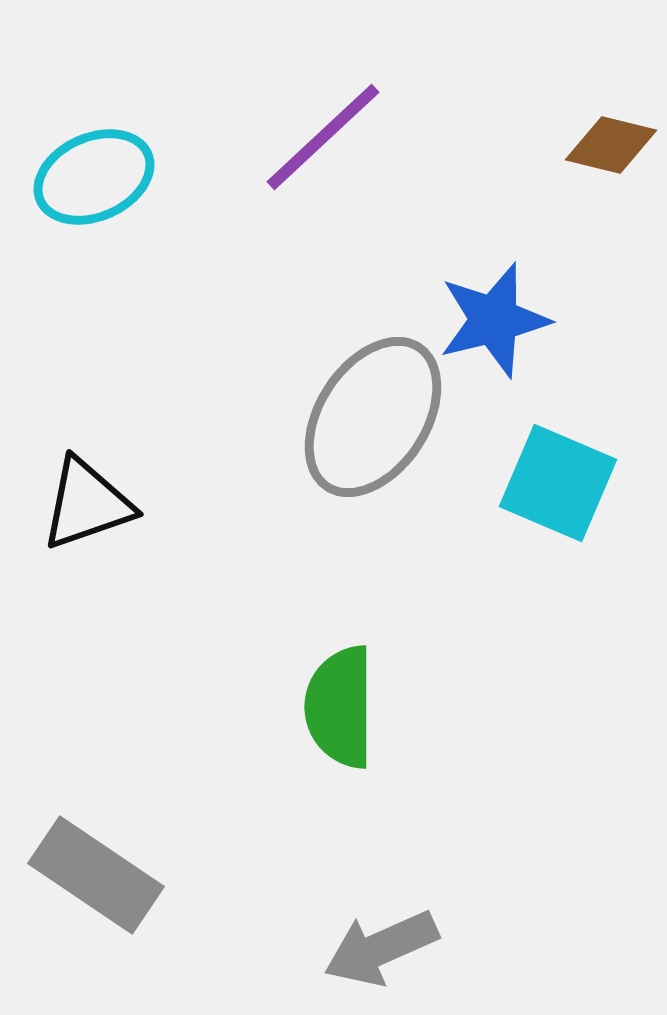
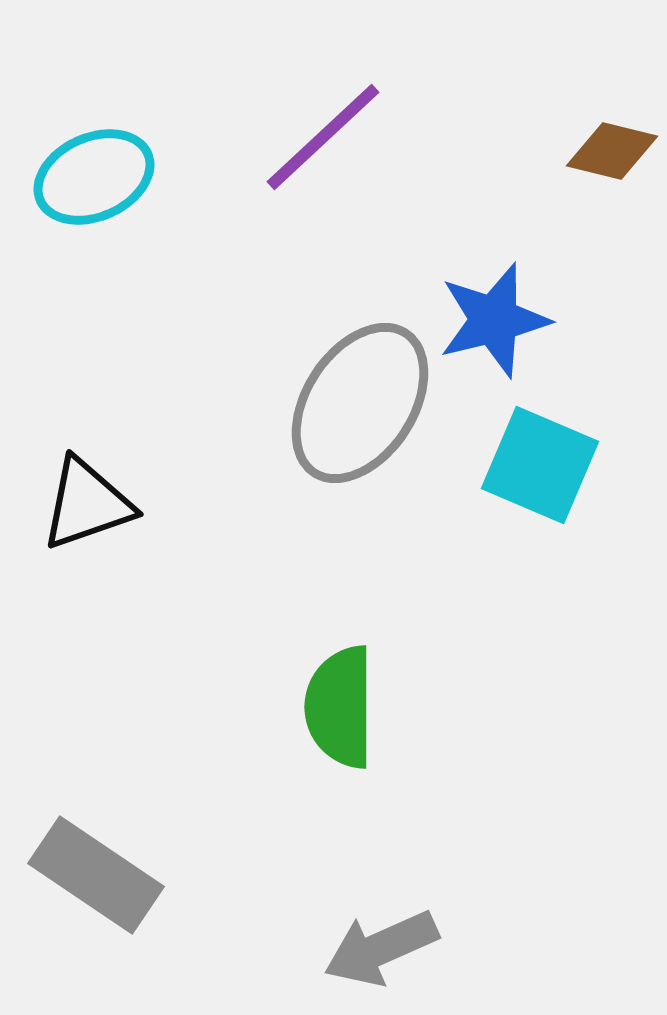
brown diamond: moved 1 px right, 6 px down
gray ellipse: moved 13 px left, 14 px up
cyan square: moved 18 px left, 18 px up
